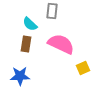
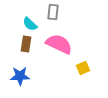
gray rectangle: moved 1 px right, 1 px down
pink semicircle: moved 2 px left
